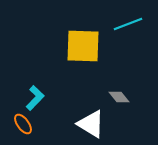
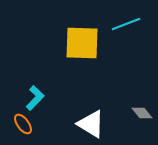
cyan line: moved 2 px left
yellow square: moved 1 px left, 3 px up
gray diamond: moved 23 px right, 16 px down
